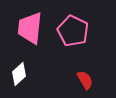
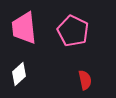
pink trapezoid: moved 6 px left; rotated 12 degrees counterclockwise
red semicircle: rotated 18 degrees clockwise
